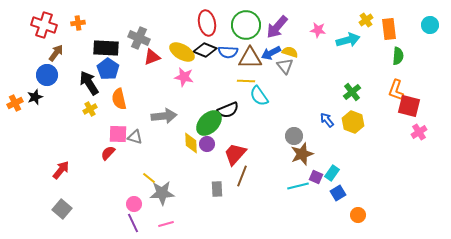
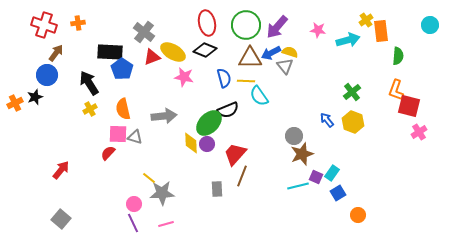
orange rectangle at (389, 29): moved 8 px left, 2 px down
gray cross at (139, 38): moved 5 px right, 6 px up; rotated 15 degrees clockwise
black rectangle at (106, 48): moved 4 px right, 4 px down
yellow ellipse at (182, 52): moved 9 px left
blue semicircle at (228, 52): moved 4 px left, 26 px down; rotated 108 degrees counterclockwise
blue pentagon at (108, 69): moved 14 px right
orange semicircle at (119, 99): moved 4 px right, 10 px down
gray square at (62, 209): moved 1 px left, 10 px down
